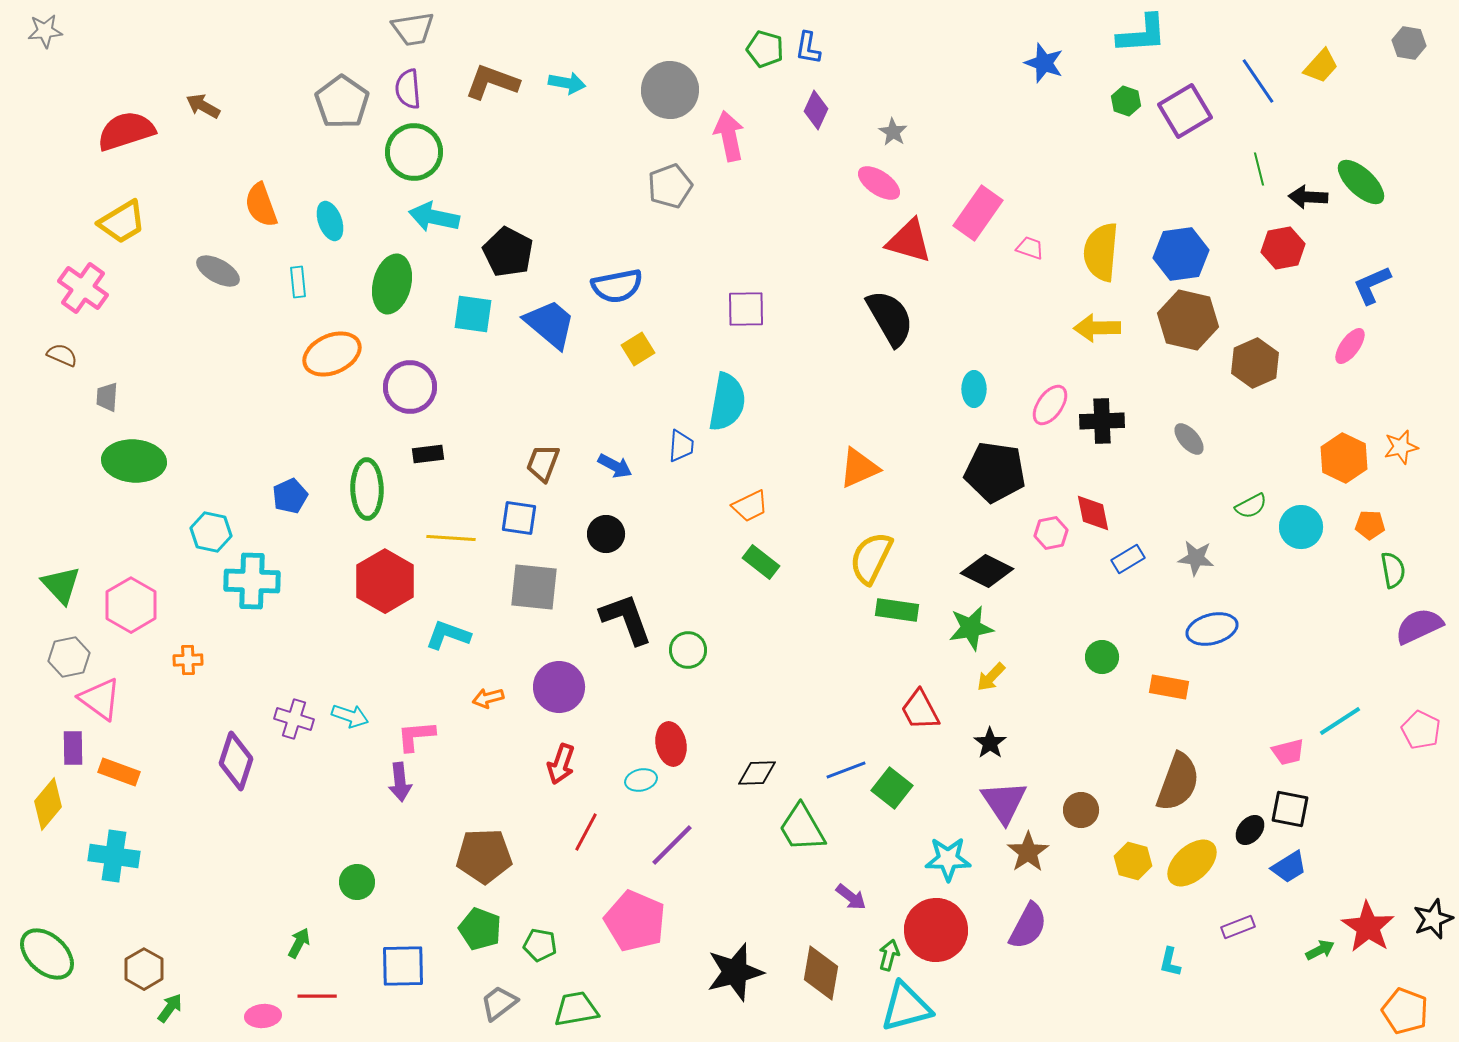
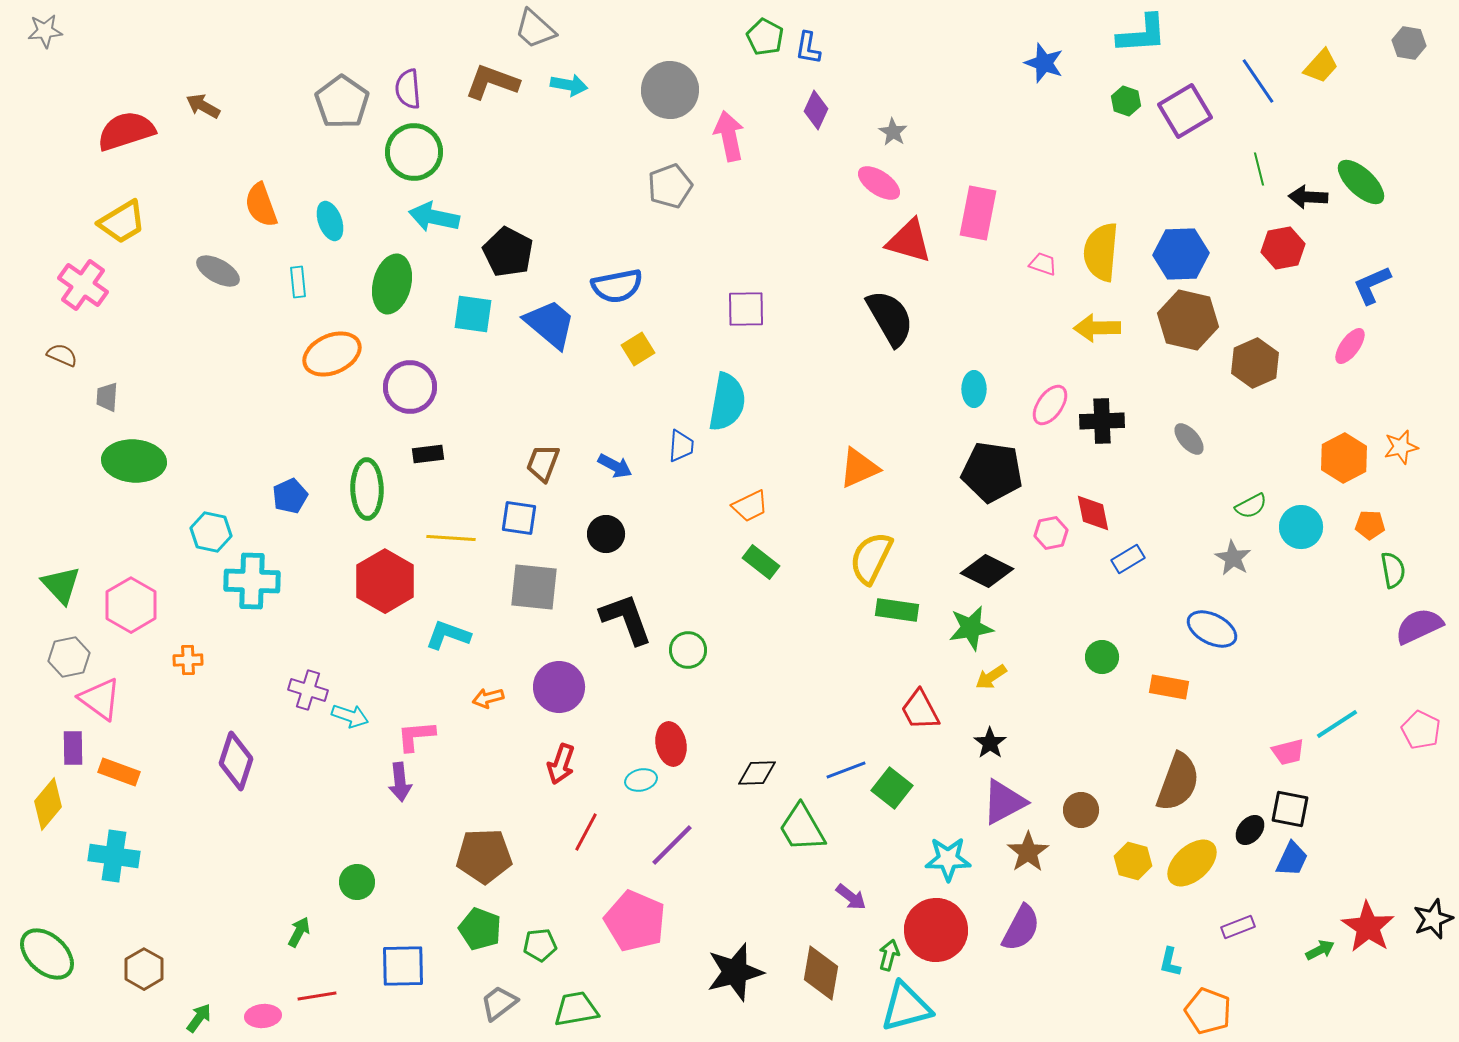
gray trapezoid at (413, 29): moved 122 px right; rotated 51 degrees clockwise
green pentagon at (765, 49): moved 12 px up; rotated 12 degrees clockwise
cyan arrow at (567, 83): moved 2 px right, 2 px down
pink rectangle at (978, 213): rotated 24 degrees counterclockwise
pink trapezoid at (1030, 248): moved 13 px right, 16 px down
blue hexagon at (1181, 254): rotated 6 degrees clockwise
pink cross at (83, 288): moved 3 px up
orange hexagon at (1344, 458): rotated 6 degrees clockwise
black pentagon at (995, 472): moved 3 px left
gray star at (1196, 558): moved 37 px right; rotated 24 degrees clockwise
blue ellipse at (1212, 629): rotated 42 degrees clockwise
yellow arrow at (991, 677): rotated 12 degrees clockwise
purple cross at (294, 719): moved 14 px right, 29 px up
cyan line at (1340, 721): moved 3 px left, 3 px down
purple triangle at (1004, 802): rotated 36 degrees clockwise
blue trapezoid at (1289, 867): moved 3 px right, 8 px up; rotated 33 degrees counterclockwise
purple semicircle at (1028, 926): moved 7 px left, 2 px down
green arrow at (299, 943): moved 11 px up
green pentagon at (540, 945): rotated 16 degrees counterclockwise
red line at (317, 996): rotated 9 degrees counterclockwise
green arrow at (170, 1008): moved 29 px right, 10 px down
orange pentagon at (1405, 1011): moved 197 px left
